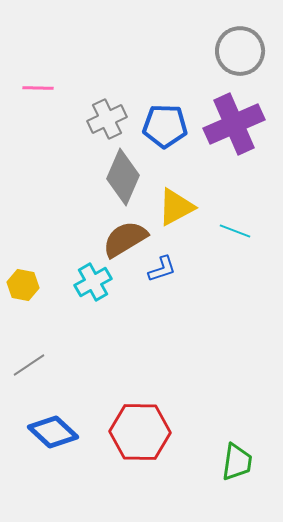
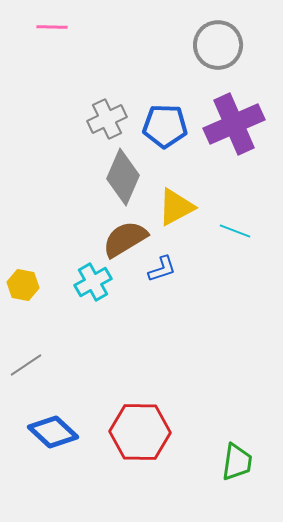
gray circle: moved 22 px left, 6 px up
pink line: moved 14 px right, 61 px up
gray line: moved 3 px left
